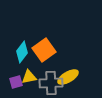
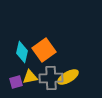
cyan diamond: rotated 25 degrees counterclockwise
yellow triangle: moved 1 px right
gray cross: moved 5 px up
